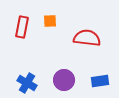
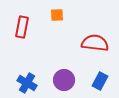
orange square: moved 7 px right, 6 px up
red semicircle: moved 8 px right, 5 px down
blue rectangle: rotated 54 degrees counterclockwise
